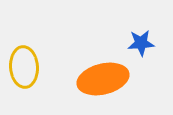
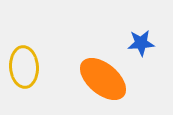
orange ellipse: rotated 54 degrees clockwise
